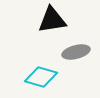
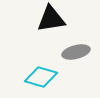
black triangle: moved 1 px left, 1 px up
